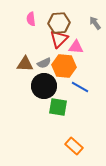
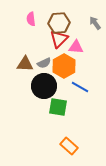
orange hexagon: rotated 25 degrees clockwise
orange rectangle: moved 5 px left
